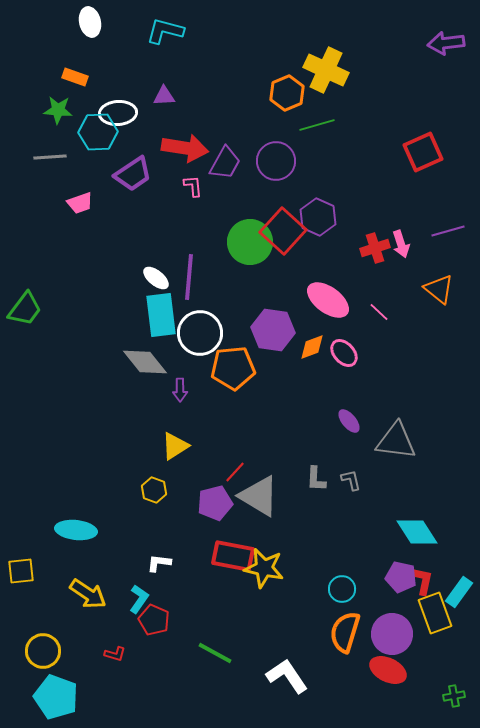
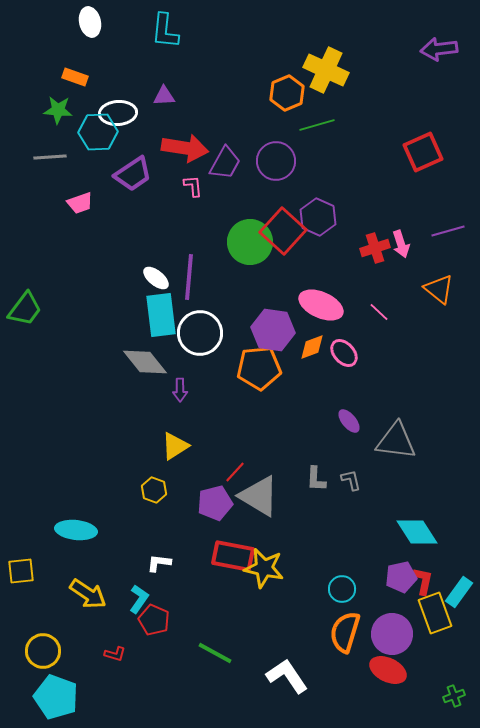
cyan L-shape at (165, 31): rotated 99 degrees counterclockwise
purple arrow at (446, 43): moved 7 px left, 6 px down
pink ellipse at (328, 300): moved 7 px left, 5 px down; rotated 12 degrees counterclockwise
orange pentagon at (233, 368): moved 26 px right
purple pentagon at (401, 577): rotated 24 degrees counterclockwise
green cross at (454, 696): rotated 10 degrees counterclockwise
